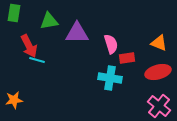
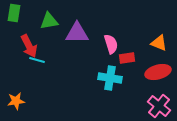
orange star: moved 2 px right, 1 px down
